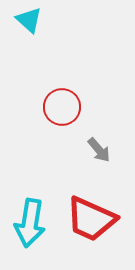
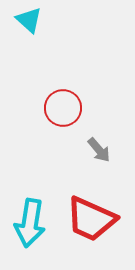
red circle: moved 1 px right, 1 px down
